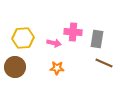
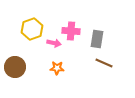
pink cross: moved 2 px left, 1 px up
yellow hexagon: moved 9 px right, 9 px up; rotated 15 degrees counterclockwise
